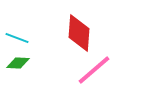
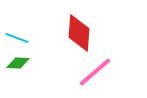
pink line: moved 1 px right, 2 px down
